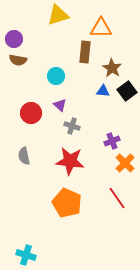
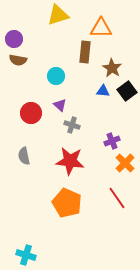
gray cross: moved 1 px up
